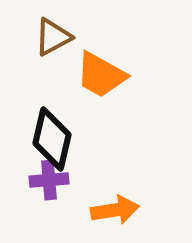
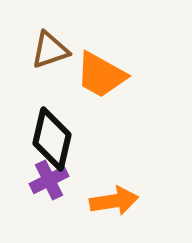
brown triangle: moved 3 px left, 13 px down; rotated 9 degrees clockwise
purple cross: rotated 21 degrees counterclockwise
orange arrow: moved 1 px left, 9 px up
